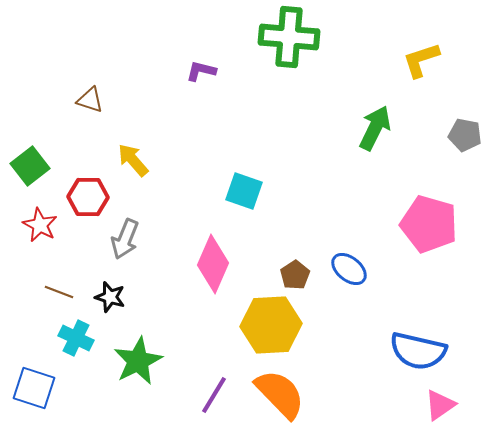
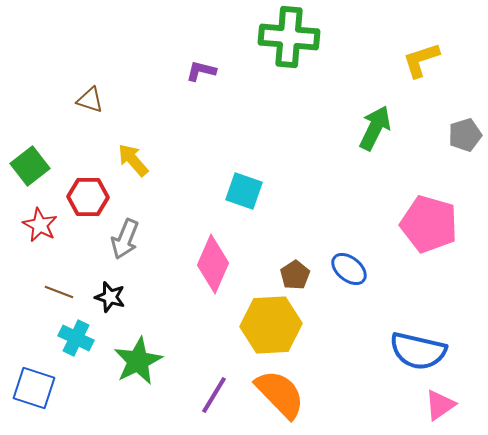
gray pentagon: rotated 28 degrees counterclockwise
